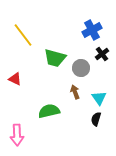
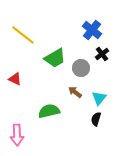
blue cross: rotated 24 degrees counterclockwise
yellow line: rotated 15 degrees counterclockwise
green trapezoid: rotated 45 degrees counterclockwise
brown arrow: rotated 32 degrees counterclockwise
cyan triangle: rotated 14 degrees clockwise
